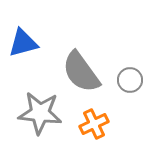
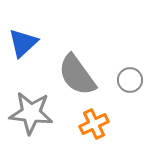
blue triangle: rotated 28 degrees counterclockwise
gray semicircle: moved 4 px left, 3 px down
gray star: moved 9 px left
